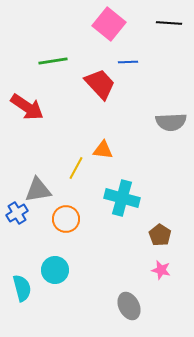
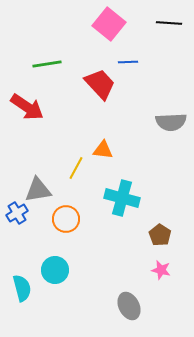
green line: moved 6 px left, 3 px down
